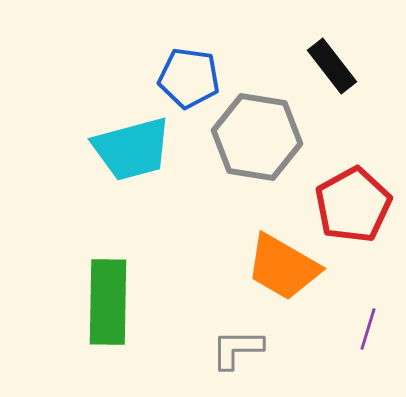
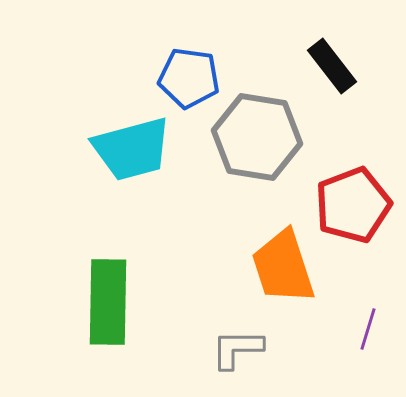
red pentagon: rotated 8 degrees clockwise
orange trapezoid: rotated 42 degrees clockwise
